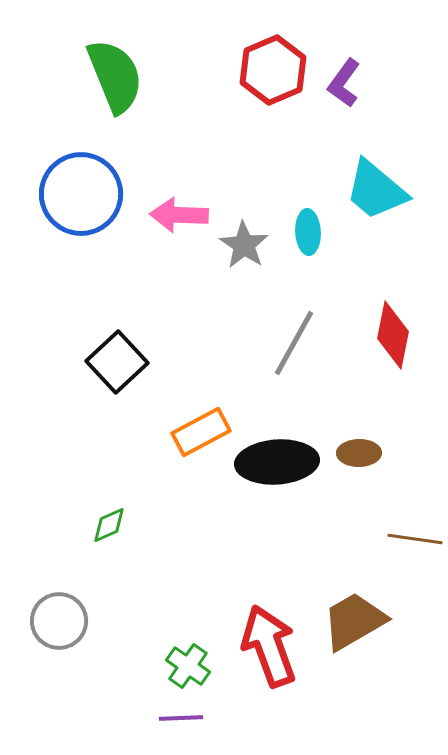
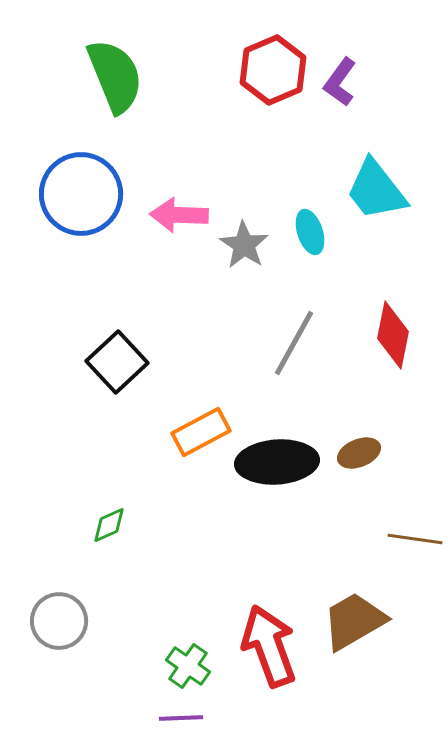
purple L-shape: moved 4 px left, 1 px up
cyan trapezoid: rotated 12 degrees clockwise
cyan ellipse: moved 2 px right; rotated 15 degrees counterclockwise
brown ellipse: rotated 21 degrees counterclockwise
